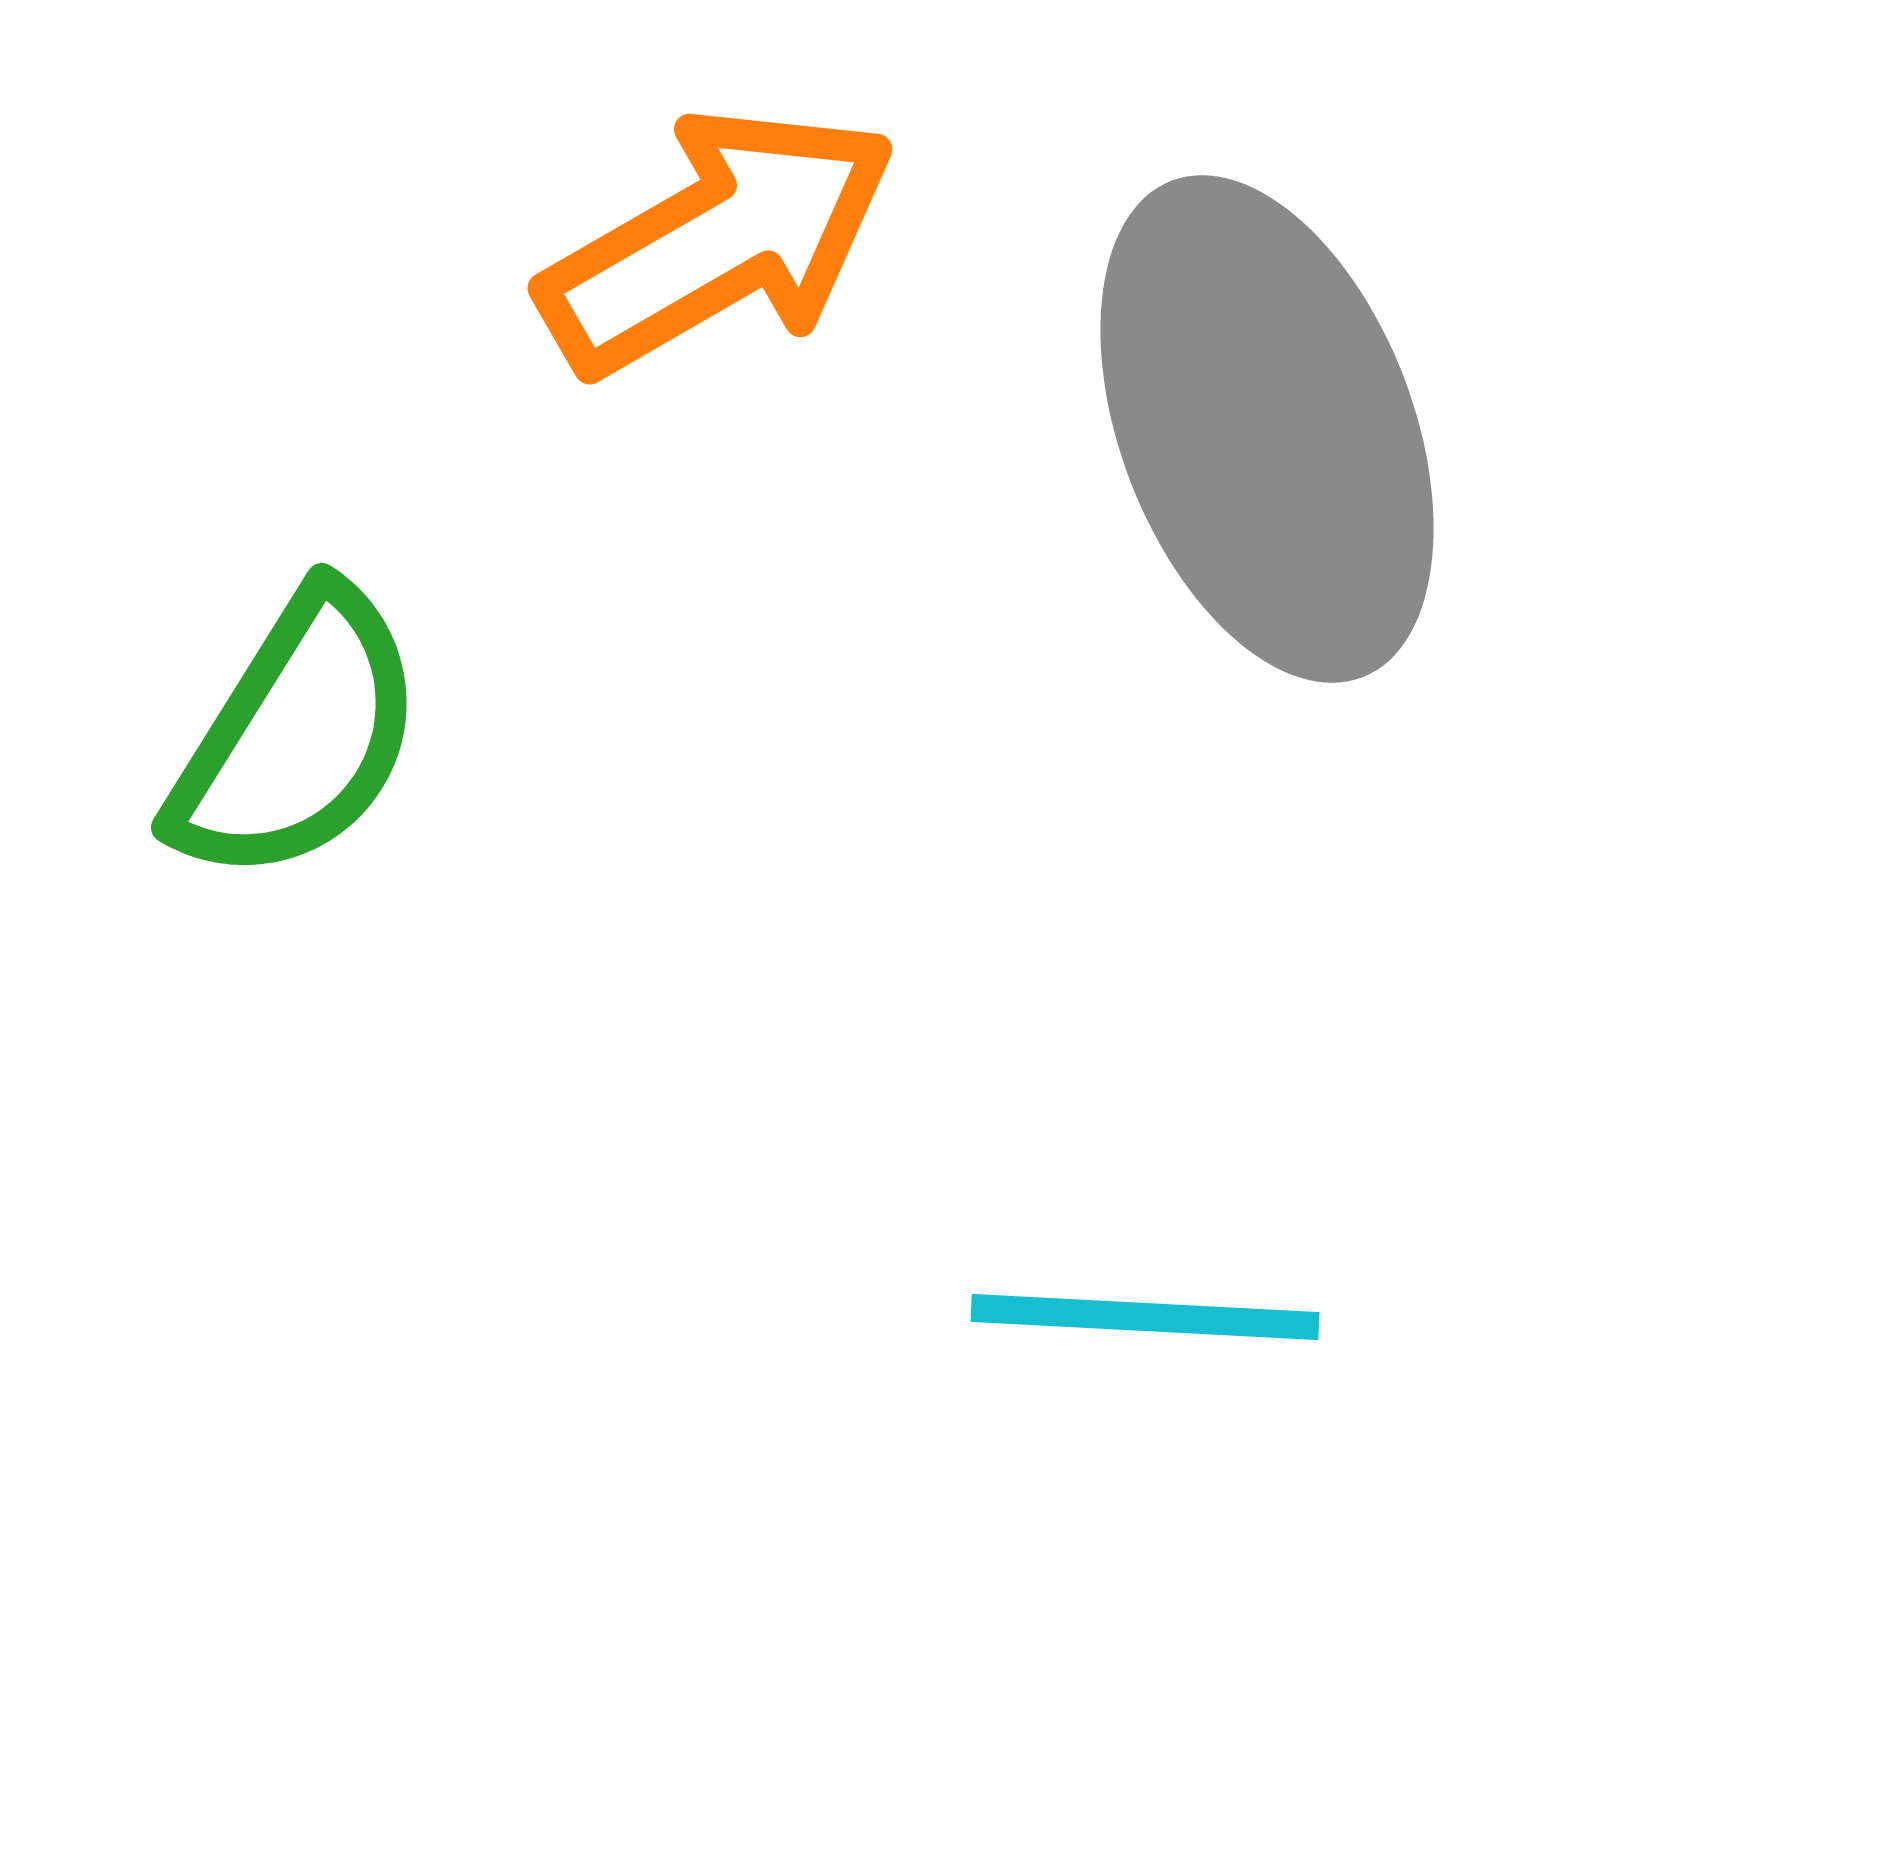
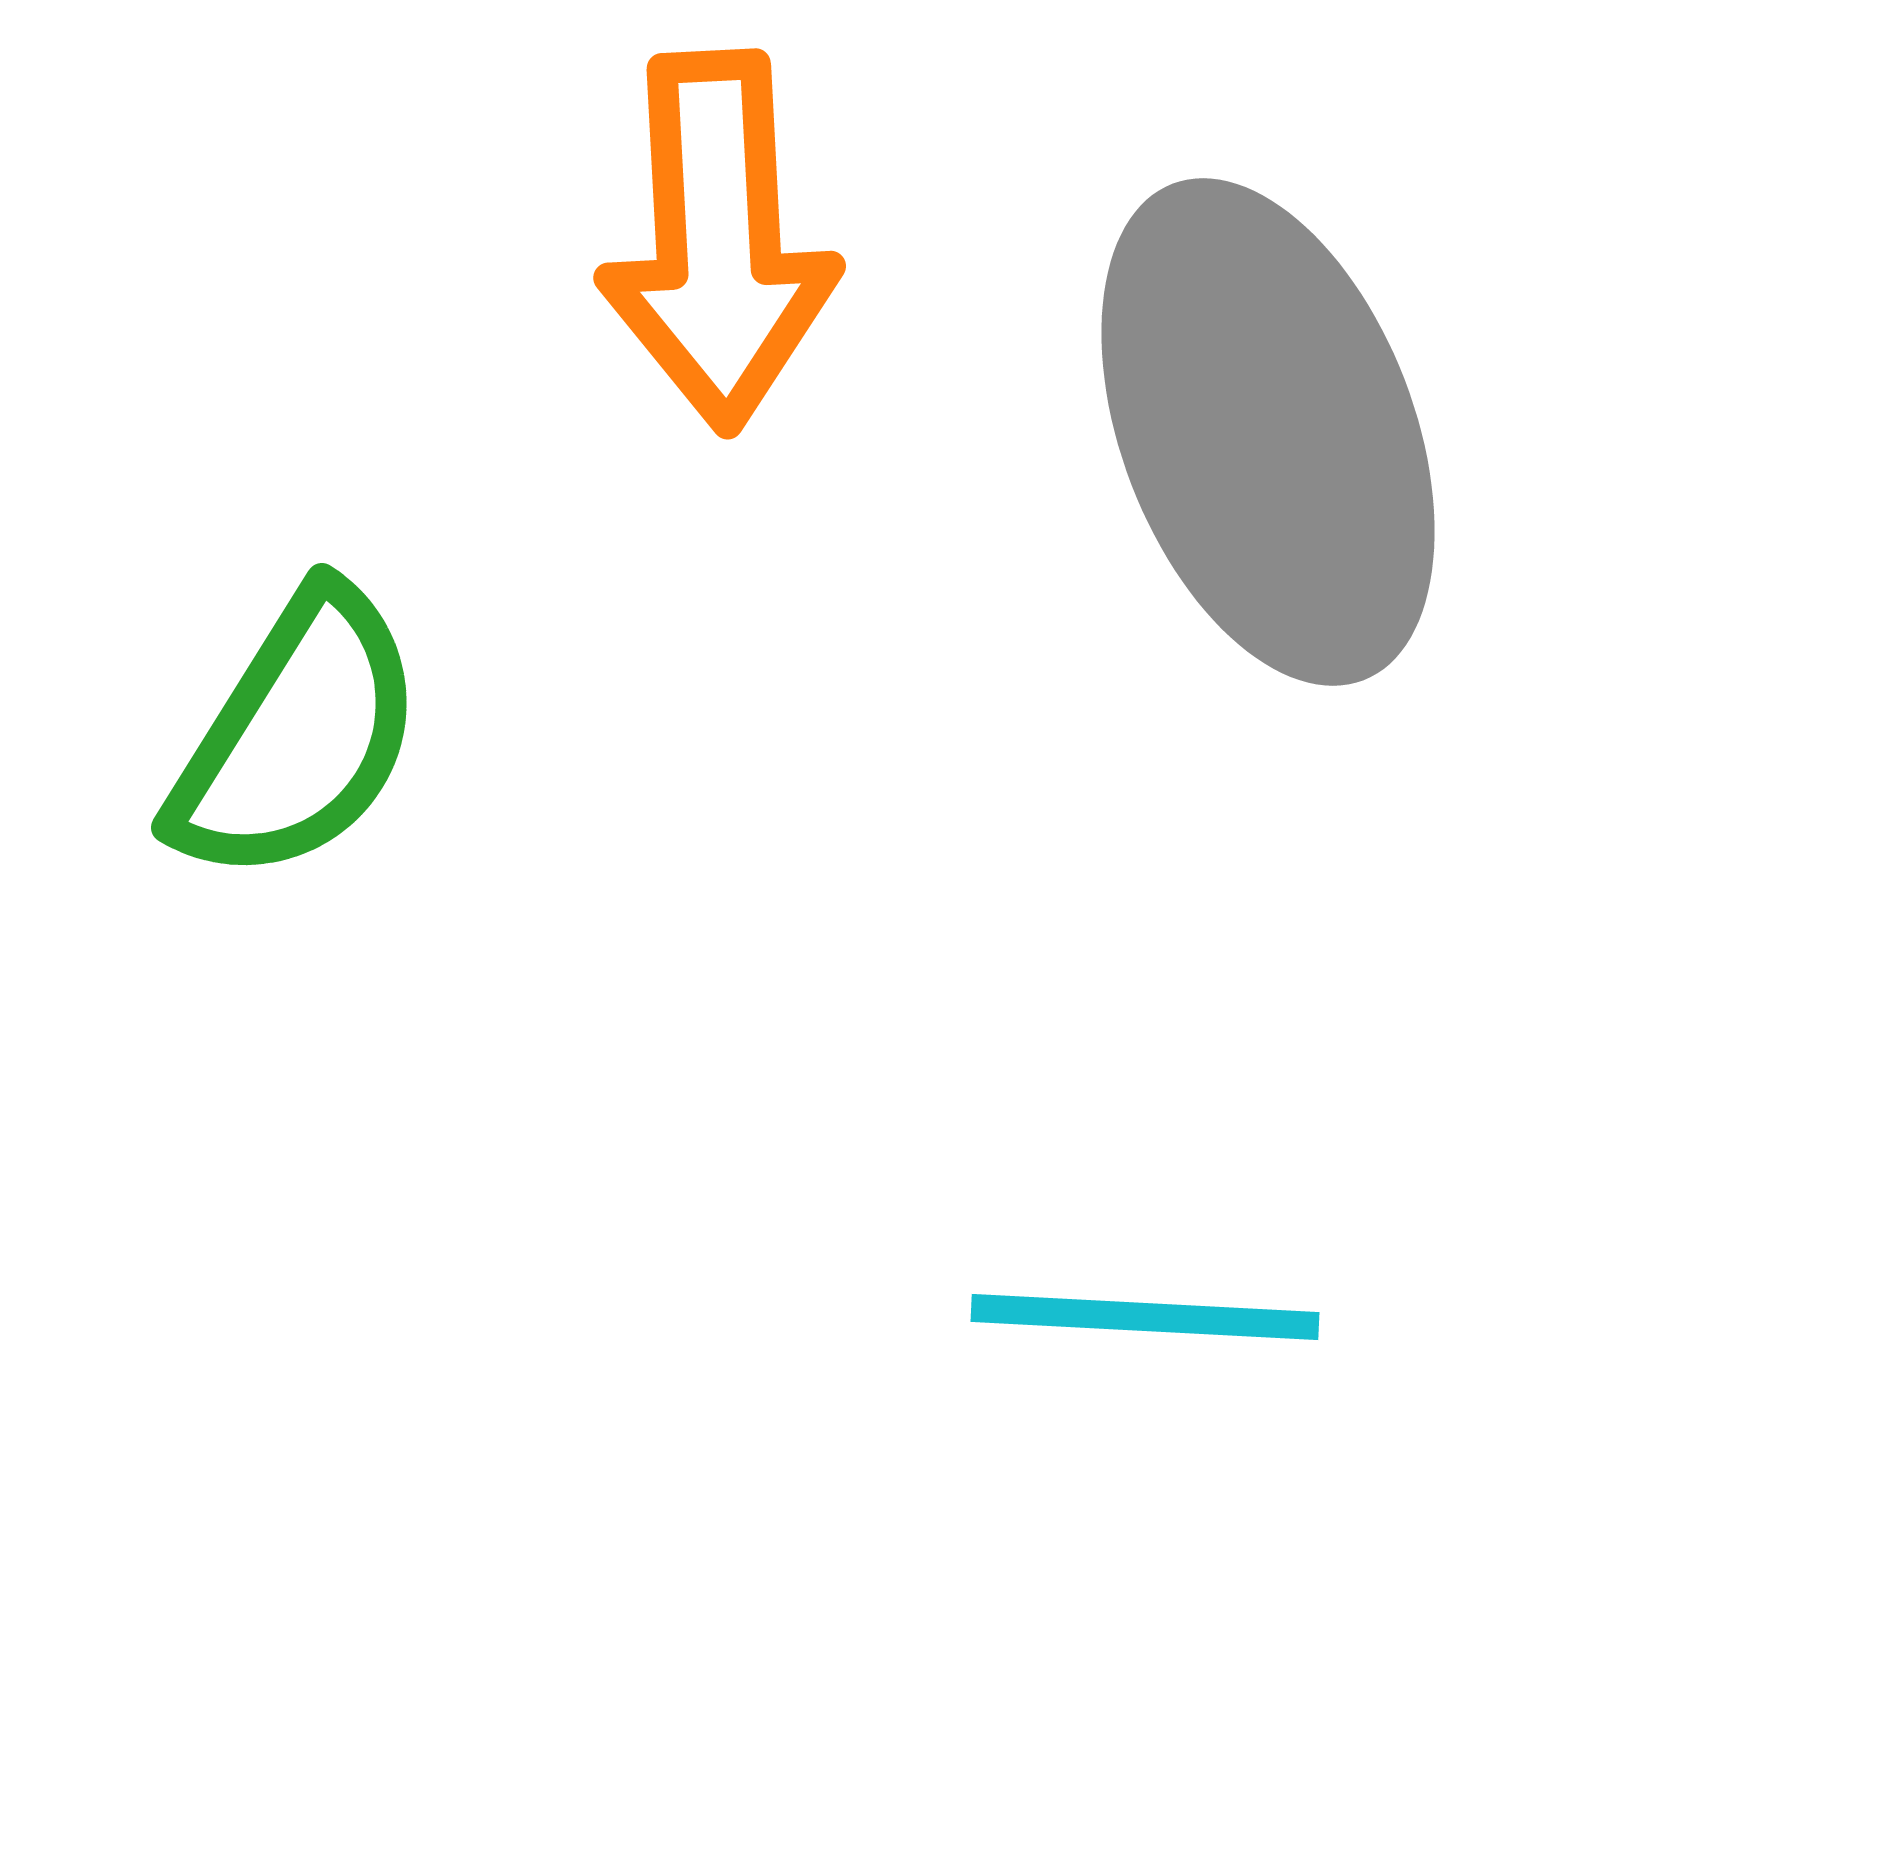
orange arrow: rotated 117 degrees clockwise
gray ellipse: moved 1 px right, 3 px down
